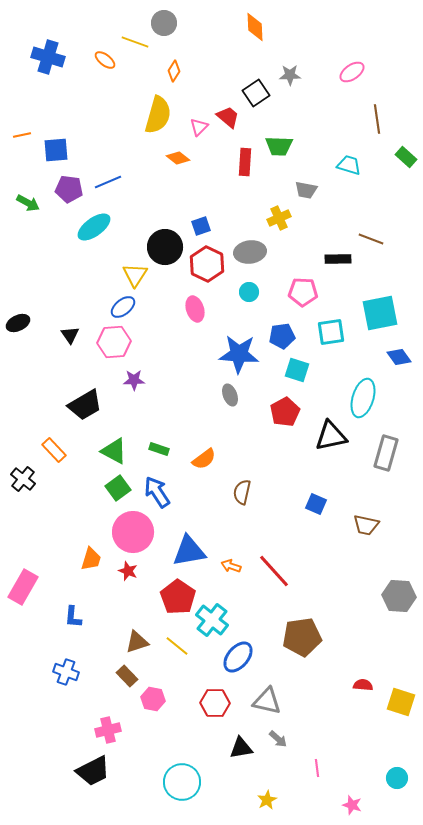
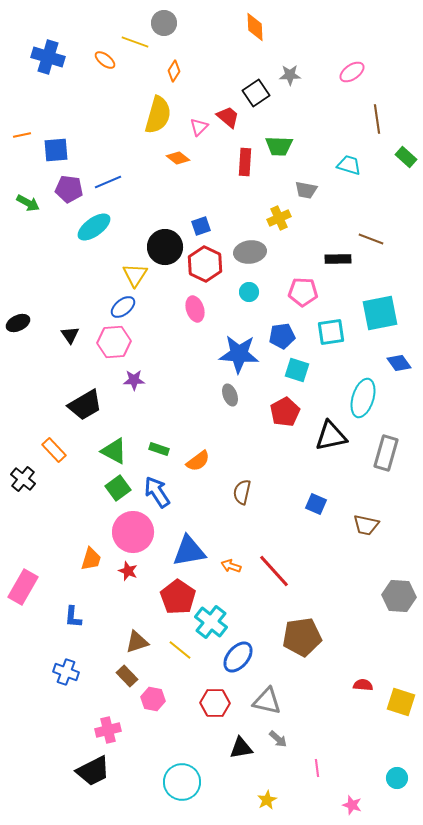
red hexagon at (207, 264): moved 2 px left
blue diamond at (399, 357): moved 6 px down
orange semicircle at (204, 459): moved 6 px left, 2 px down
cyan cross at (212, 620): moved 1 px left, 2 px down
yellow line at (177, 646): moved 3 px right, 4 px down
